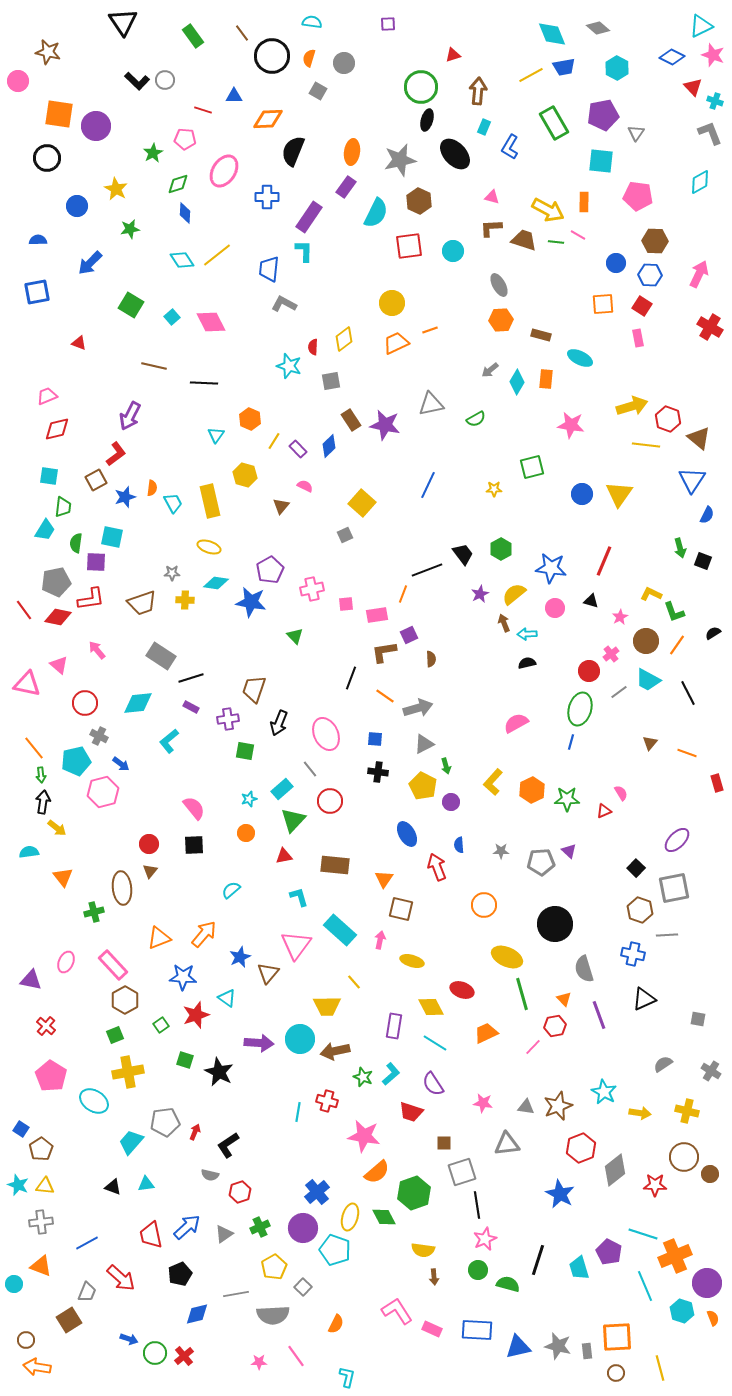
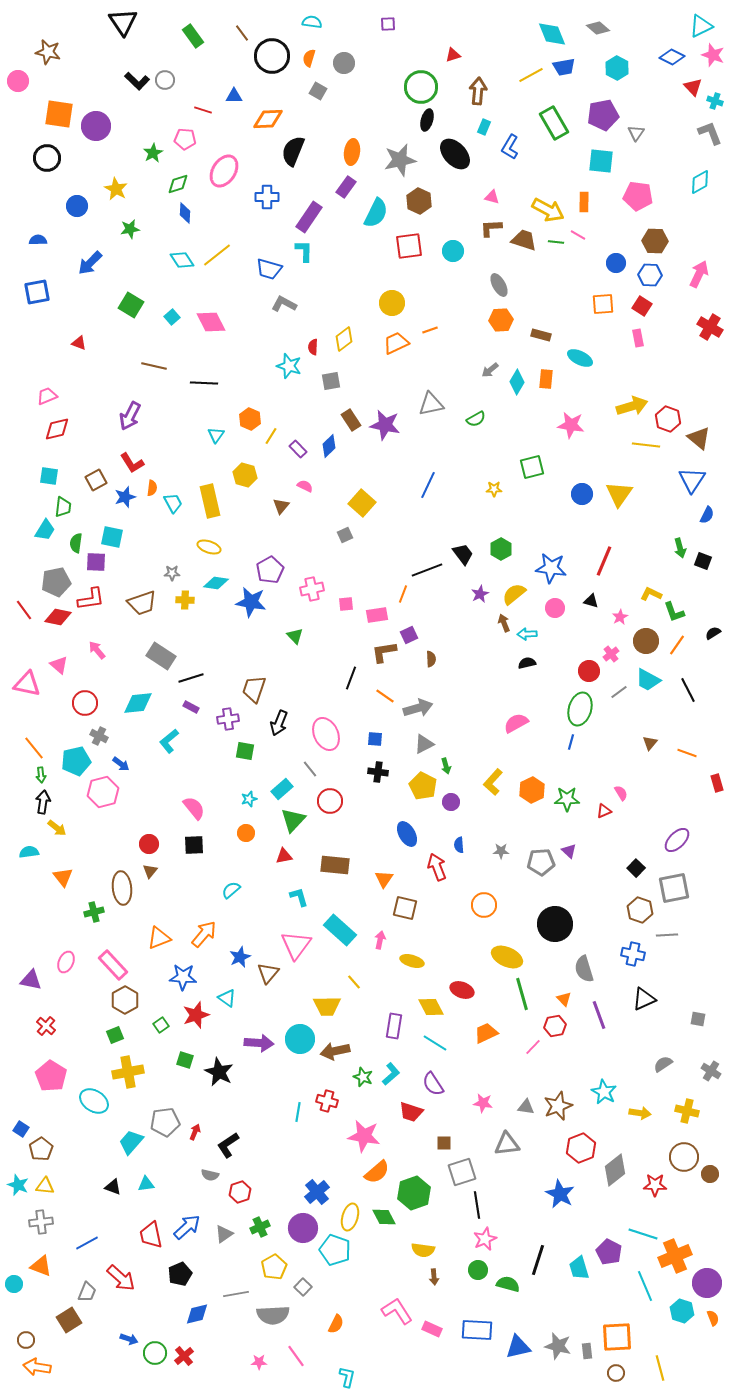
blue trapezoid at (269, 269): rotated 80 degrees counterclockwise
yellow line at (274, 441): moved 3 px left, 5 px up
red L-shape at (116, 454): moved 16 px right, 9 px down; rotated 95 degrees clockwise
black line at (688, 693): moved 3 px up
brown square at (401, 909): moved 4 px right, 1 px up
